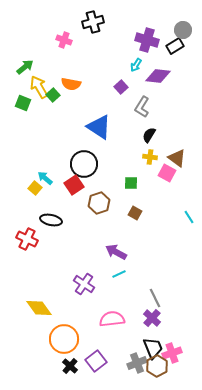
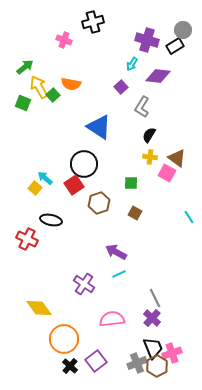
cyan arrow at (136, 65): moved 4 px left, 1 px up
